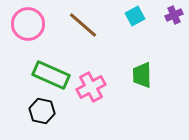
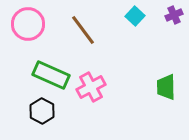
cyan square: rotated 18 degrees counterclockwise
brown line: moved 5 px down; rotated 12 degrees clockwise
green trapezoid: moved 24 px right, 12 px down
black hexagon: rotated 15 degrees clockwise
